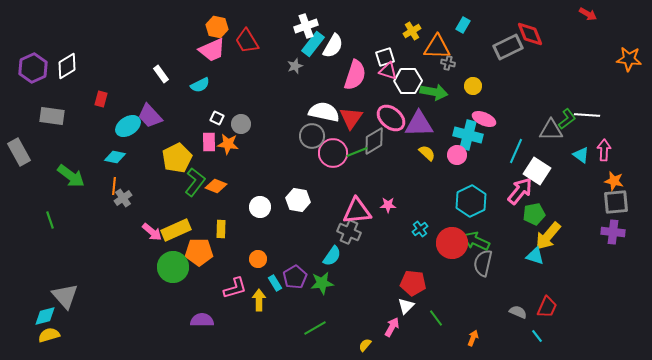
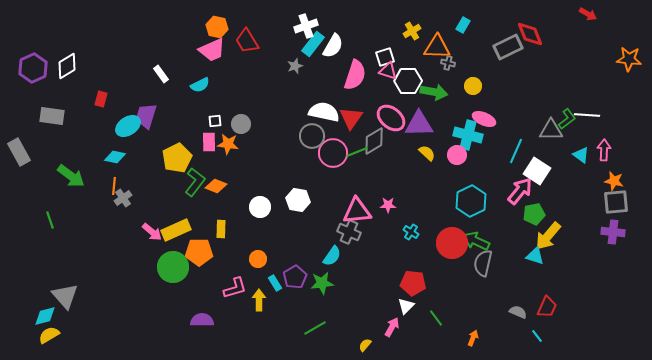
purple trapezoid at (150, 116): moved 4 px left; rotated 60 degrees clockwise
white square at (217, 118): moved 2 px left, 3 px down; rotated 32 degrees counterclockwise
cyan cross at (420, 229): moved 9 px left, 3 px down; rotated 21 degrees counterclockwise
yellow semicircle at (49, 335): rotated 15 degrees counterclockwise
